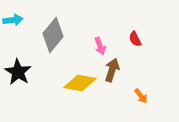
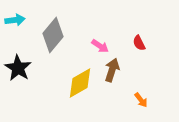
cyan arrow: moved 2 px right
red semicircle: moved 4 px right, 4 px down
pink arrow: rotated 36 degrees counterclockwise
black star: moved 4 px up
yellow diamond: rotated 40 degrees counterclockwise
orange arrow: moved 4 px down
